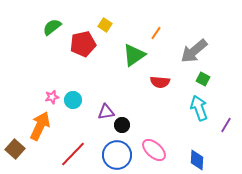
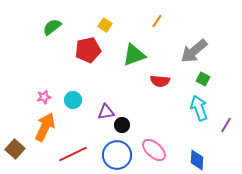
orange line: moved 1 px right, 12 px up
red pentagon: moved 5 px right, 6 px down
green triangle: rotated 15 degrees clockwise
red semicircle: moved 1 px up
pink star: moved 8 px left
orange arrow: moved 5 px right, 1 px down
red line: rotated 20 degrees clockwise
